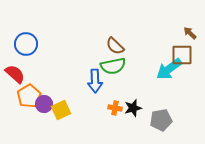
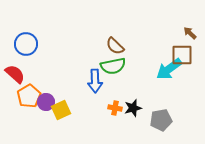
purple circle: moved 2 px right, 2 px up
